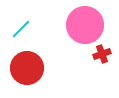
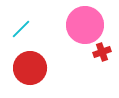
red cross: moved 2 px up
red circle: moved 3 px right
